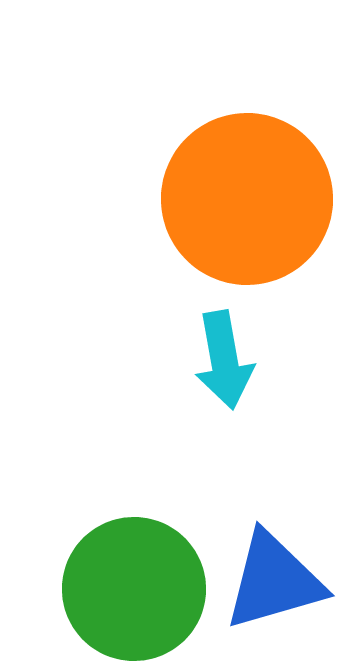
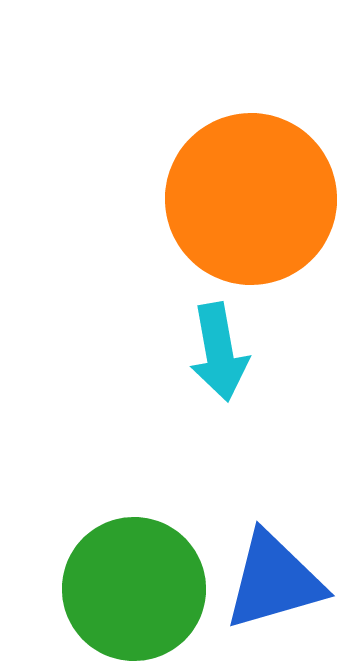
orange circle: moved 4 px right
cyan arrow: moved 5 px left, 8 px up
